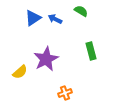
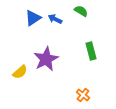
orange cross: moved 18 px right, 2 px down; rotated 32 degrees counterclockwise
